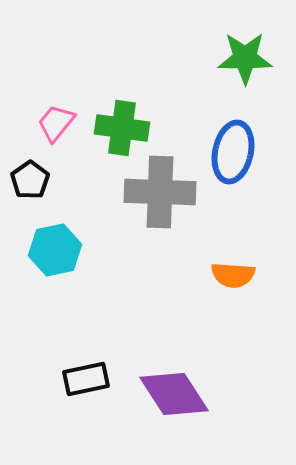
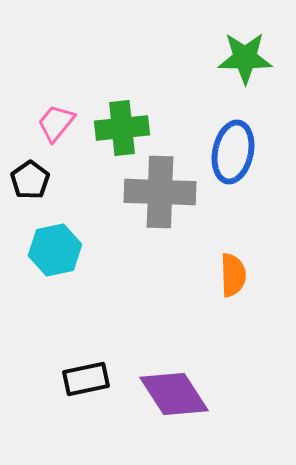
green cross: rotated 14 degrees counterclockwise
orange semicircle: rotated 96 degrees counterclockwise
